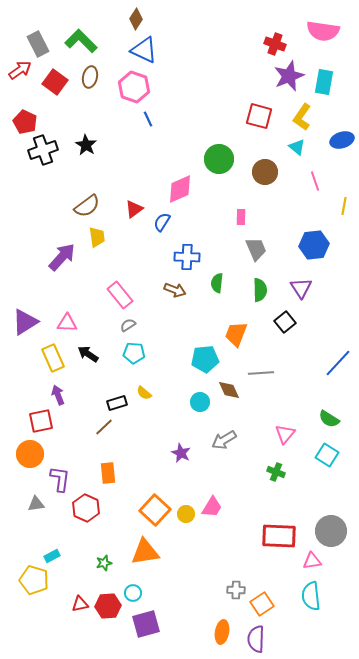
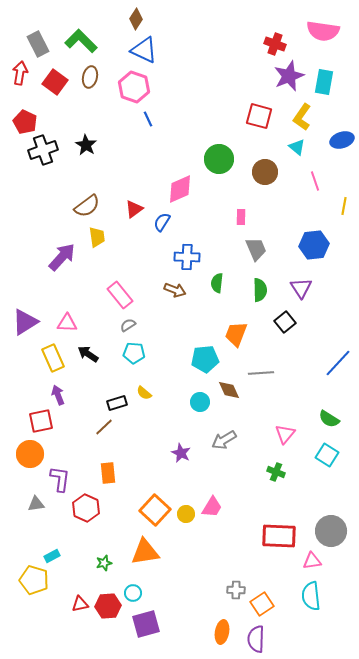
red arrow at (20, 70): moved 3 px down; rotated 45 degrees counterclockwise
